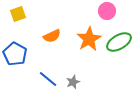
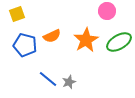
yellow square: moved 1 px left
orange star: moved 3 px left, 1 px down
blue pentagon: moved 10 px right, 9 px up; rotated 15 degrees counterclockwise
gray star: moved 4 px left
